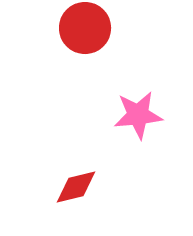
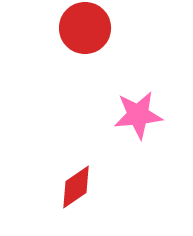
red diamond: rotated 21 degrees counterclockwise
